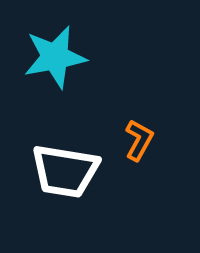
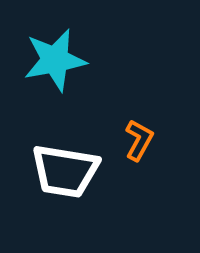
cyan star: moved 3 px down
